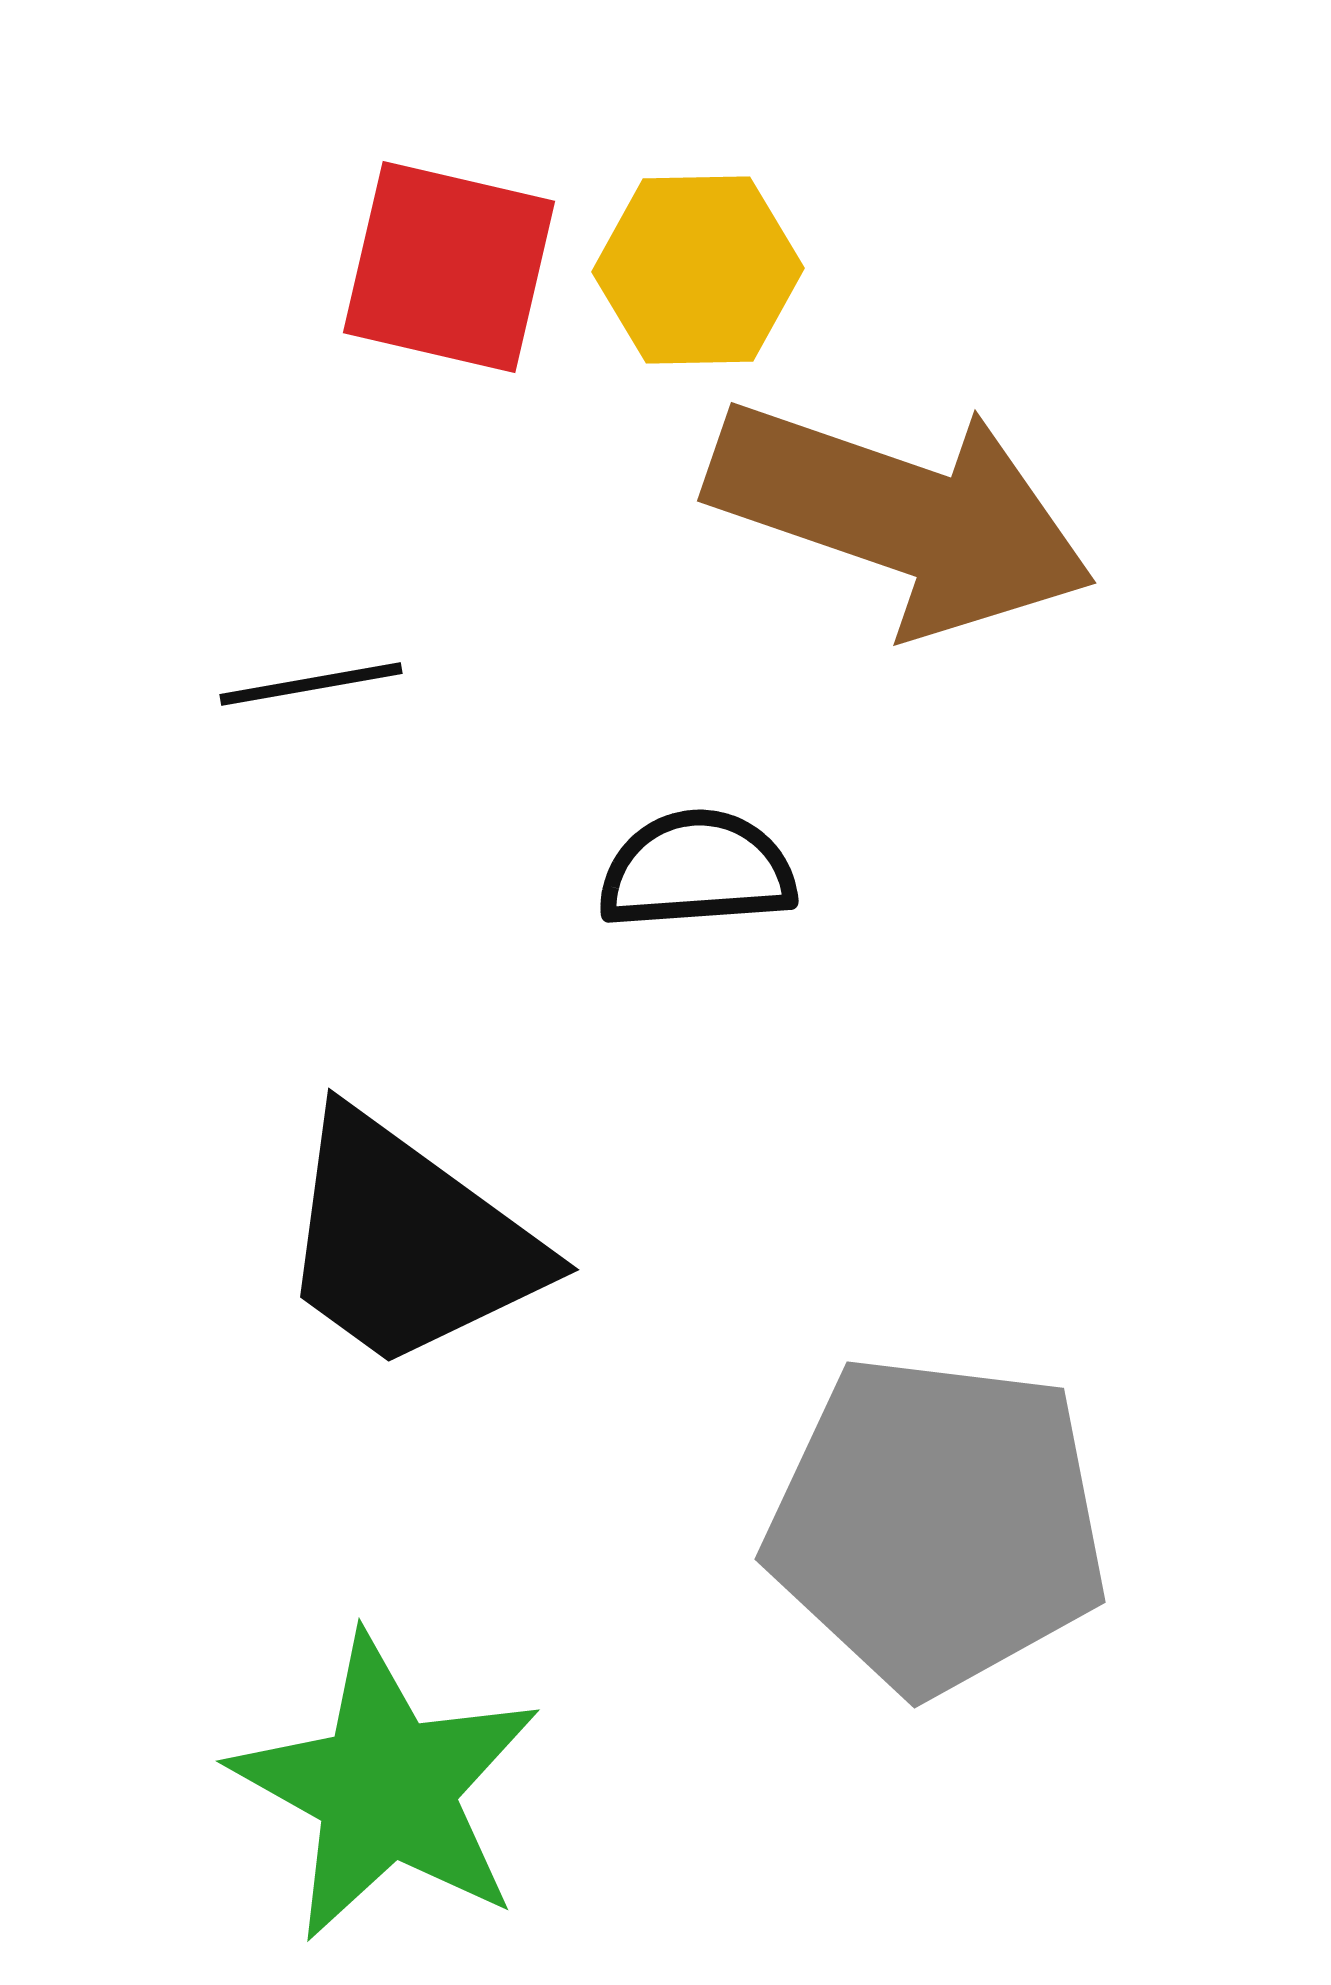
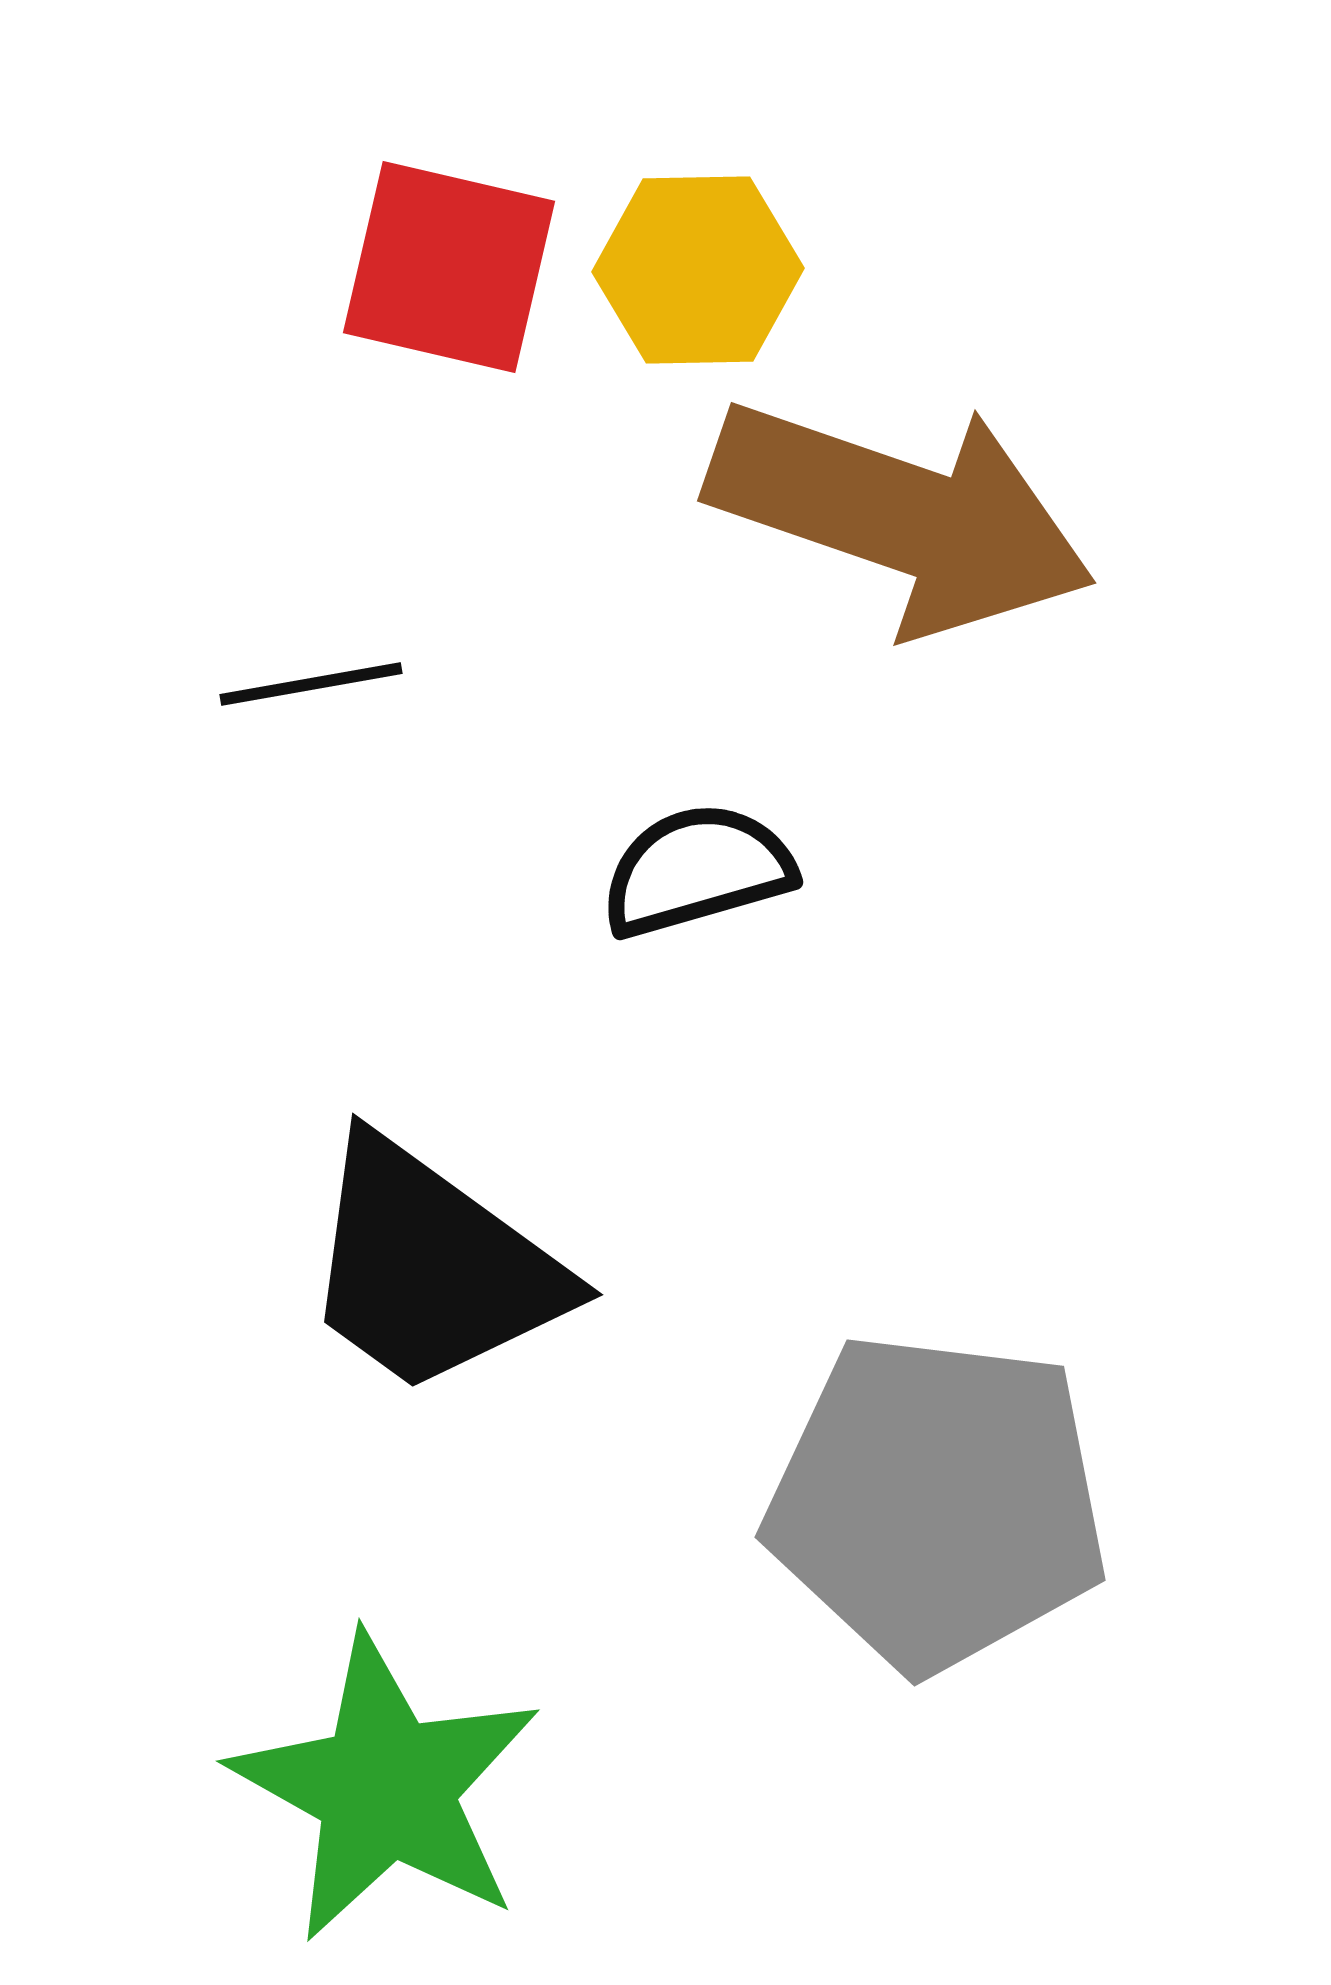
black semicircle: rotated 12 degrees counterclockwise
black trapezoid: moved 24 px right, 25 px down
gray pentagon: moved 22 px up
